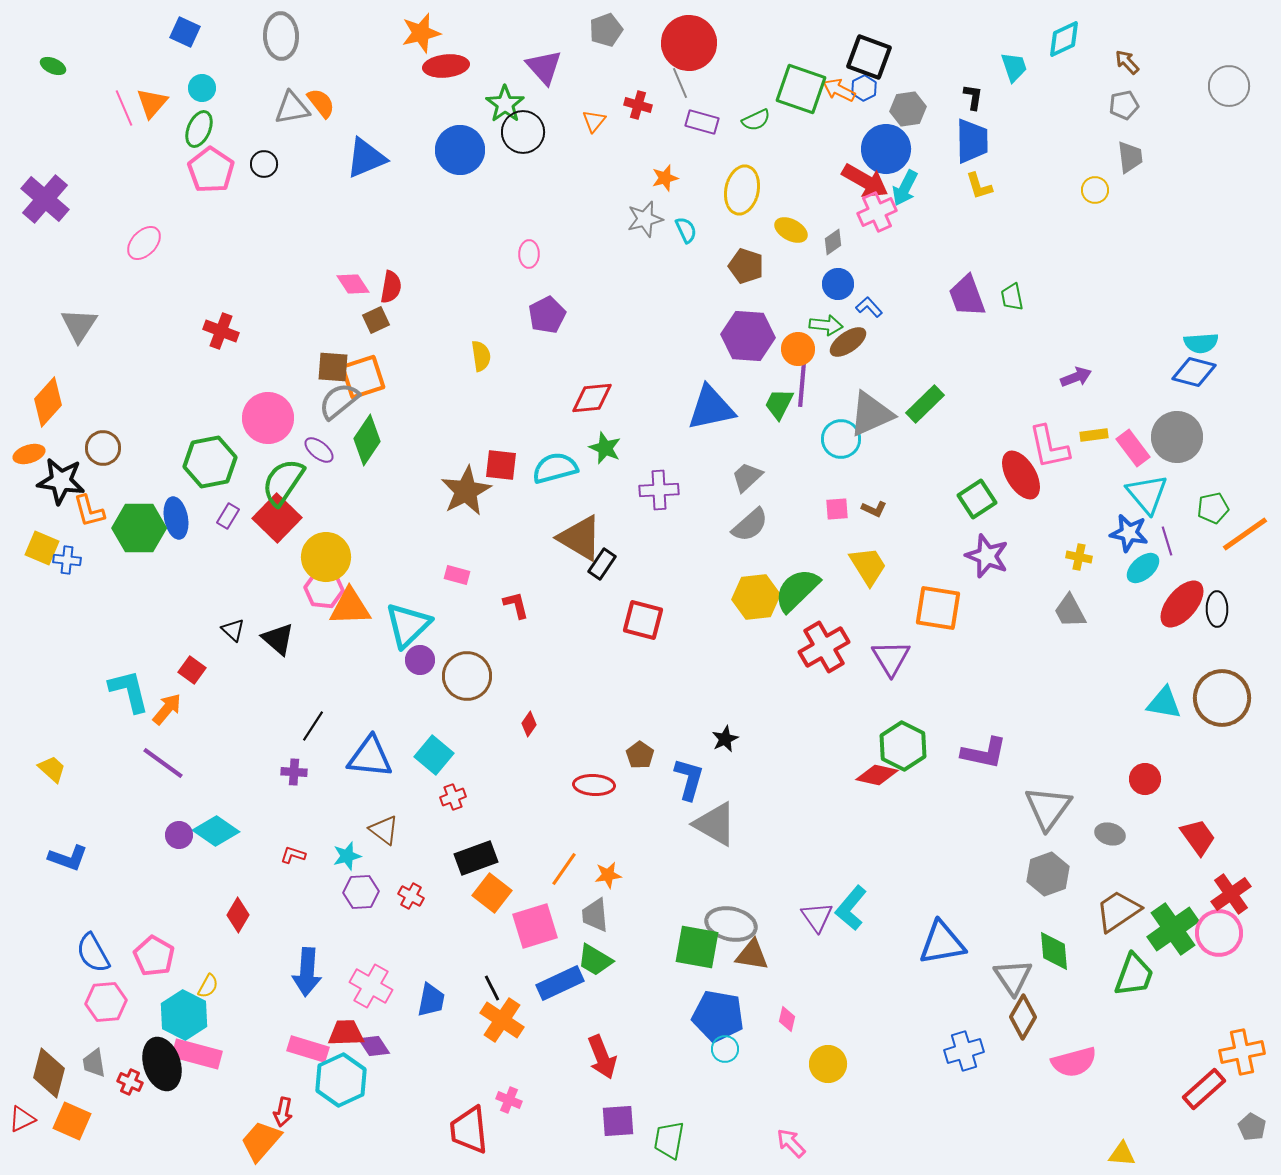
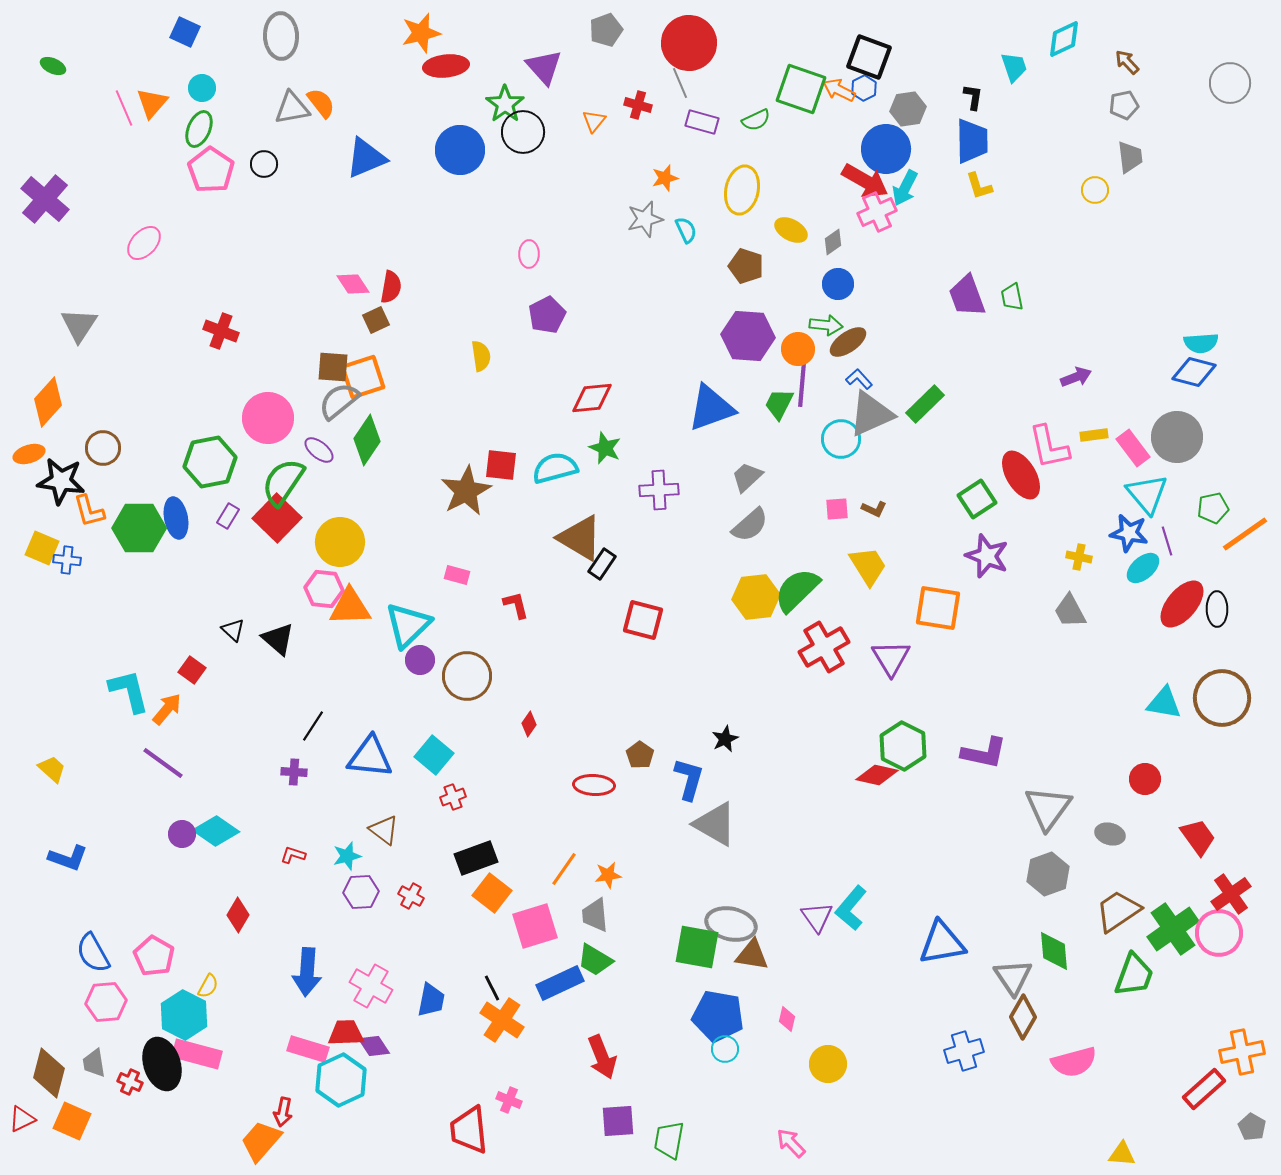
gray circle at (1229, 86): moved 1 px right, 3 px up
blue L-shape at (869, 307): moved 10 px left, 72 px down
blue triangle at (711, 408): rotated 8 degrees counterclockwise
yellow circle at (326, 557): moved 14 px right, 15 px up
purple circle at (179, 835): moved 3 px right, 1 px up
